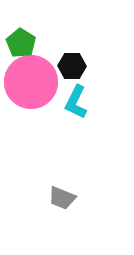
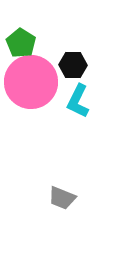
black hexagon: moved 1 px right, 1 px up
cyan L-shape: moved 2 px right, 1 px up
